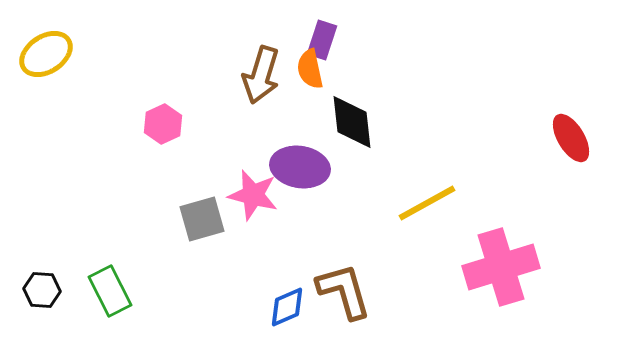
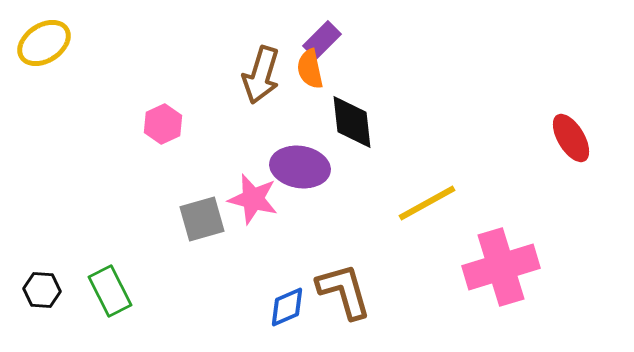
purple rectangle: rotated 27 degrees clockwise
yellow ellipse: moved 2 px left, 11 px up
pink star: moved 4 px down
